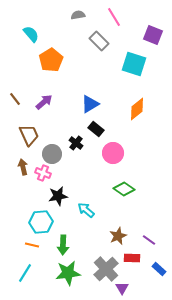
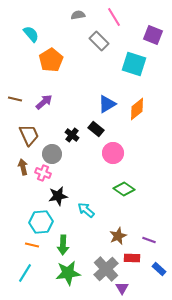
brown line: rotated 40 degrees counterclockwise
blue triangle: moved 17 px right
black cross: moved 4 px left, 8 px up
purple line: rotated 16 degrees counterclockwise
